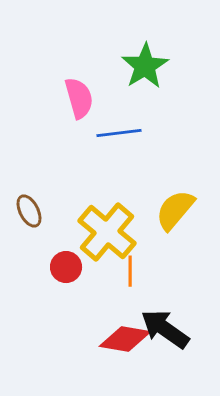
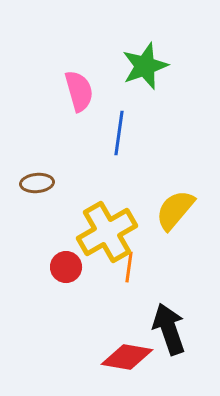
green star: rotated 12 degrees clockwise
pink semicircle: moved 7 px up
blue line: rotated 75 degrees counterclockwise
brown ellipse: moved 8 px right, 28 px up; rotated 68 degrees counterclockwise
yellow cross: rotated 20 degrees clockwise
orange line: moved 1 px left, 4 px up; rotated 8 degrees clockwise
black arrow: moved 4 px right; rotated 36 degrees clockwise
red diamond: moved 2 px right, 18 px down
